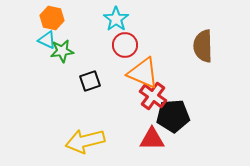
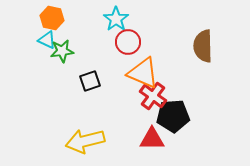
red circle: moved 3 px right, 3 px up
